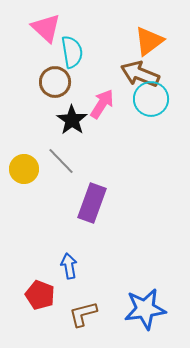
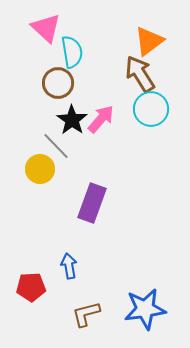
brown arrow: rotated 36 degrees clockwise
brown circle: moved 3 px right, 1 px down
cyan circle: moved 10 px down
pink arrow: moved 1 px left, 15 px down; rotated 8 degrees clockwise
gray line: moved 5 px left, 15 px up
yellow circle: moved 16 px right
red pentagon: moved 9 px left, 8 px up; rotated 24 degrees counterclockwise
brown L-shape: moved 3 px right
